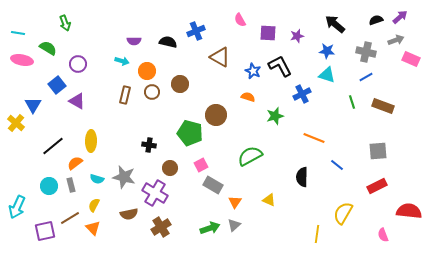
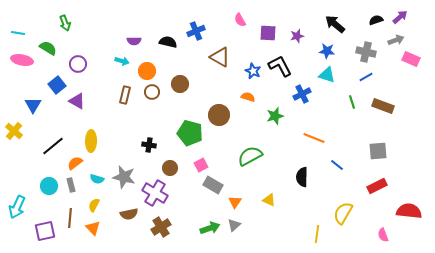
brown circle at (216, 115): moved 3 px right
yellow cross at (16, 123): moved 2 px left, 8 px down
brown line at (70, 218): rotated 54 degrees counterclockwise
